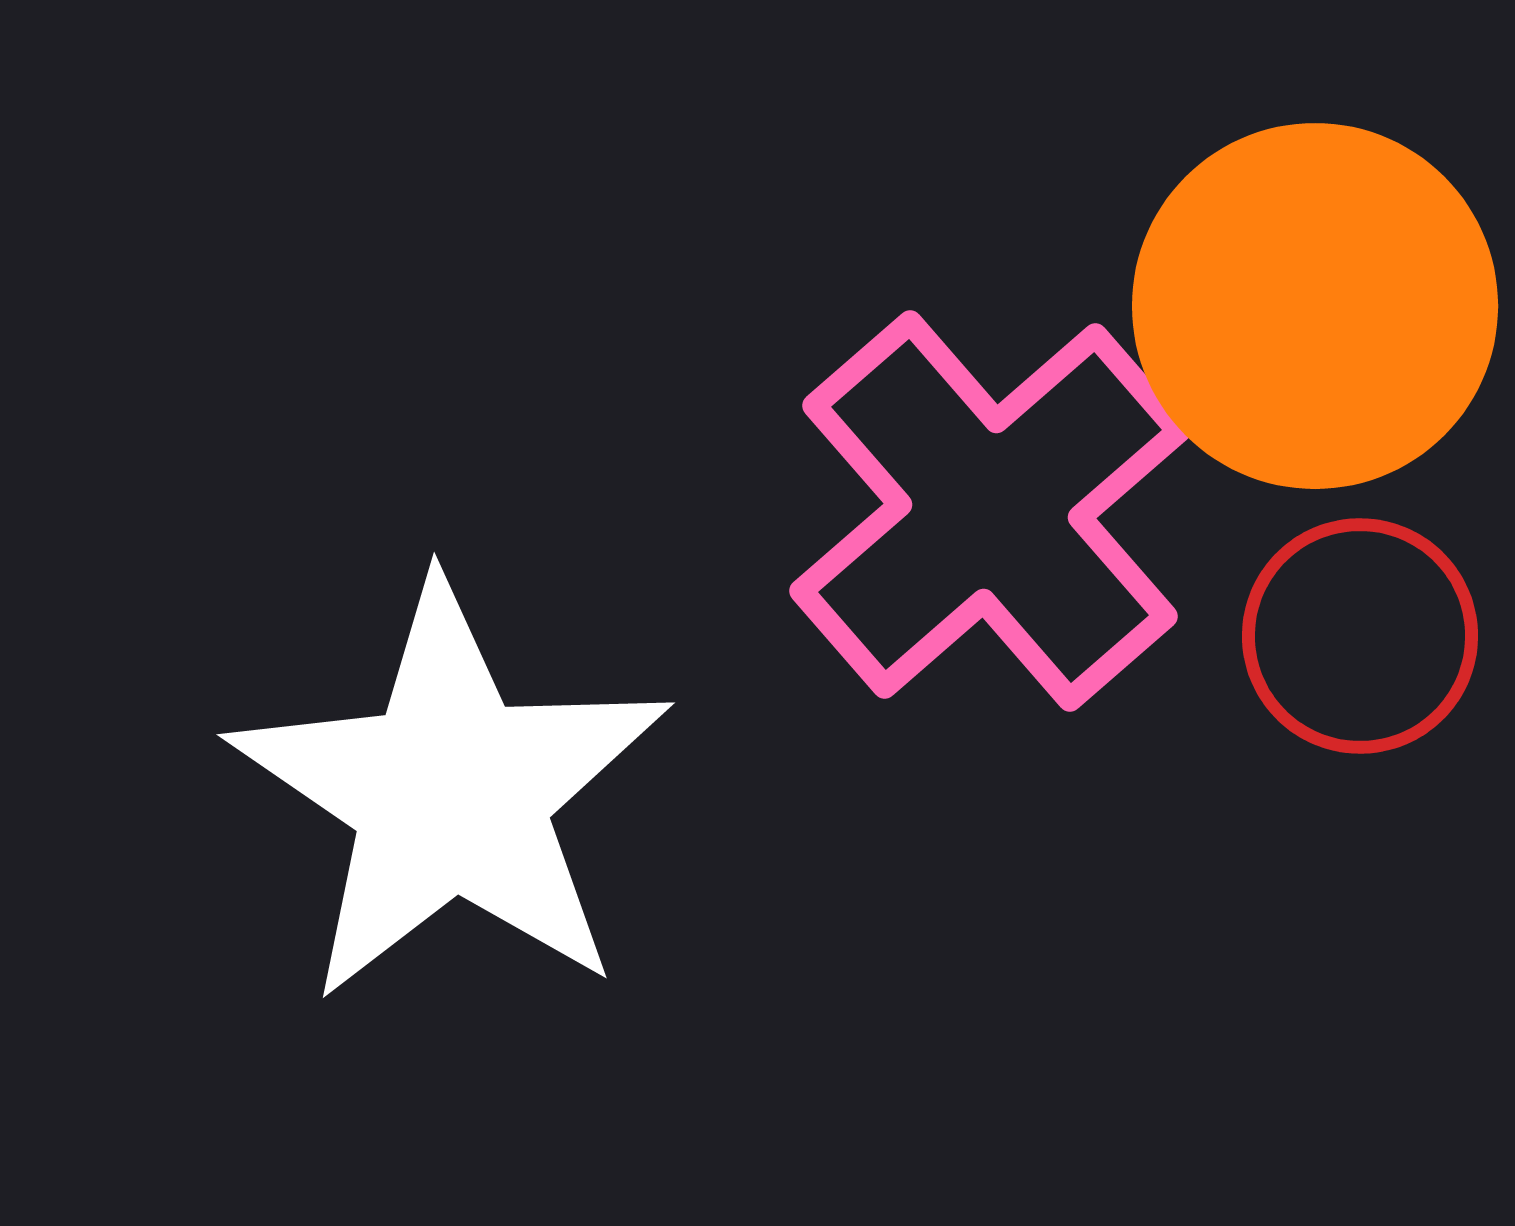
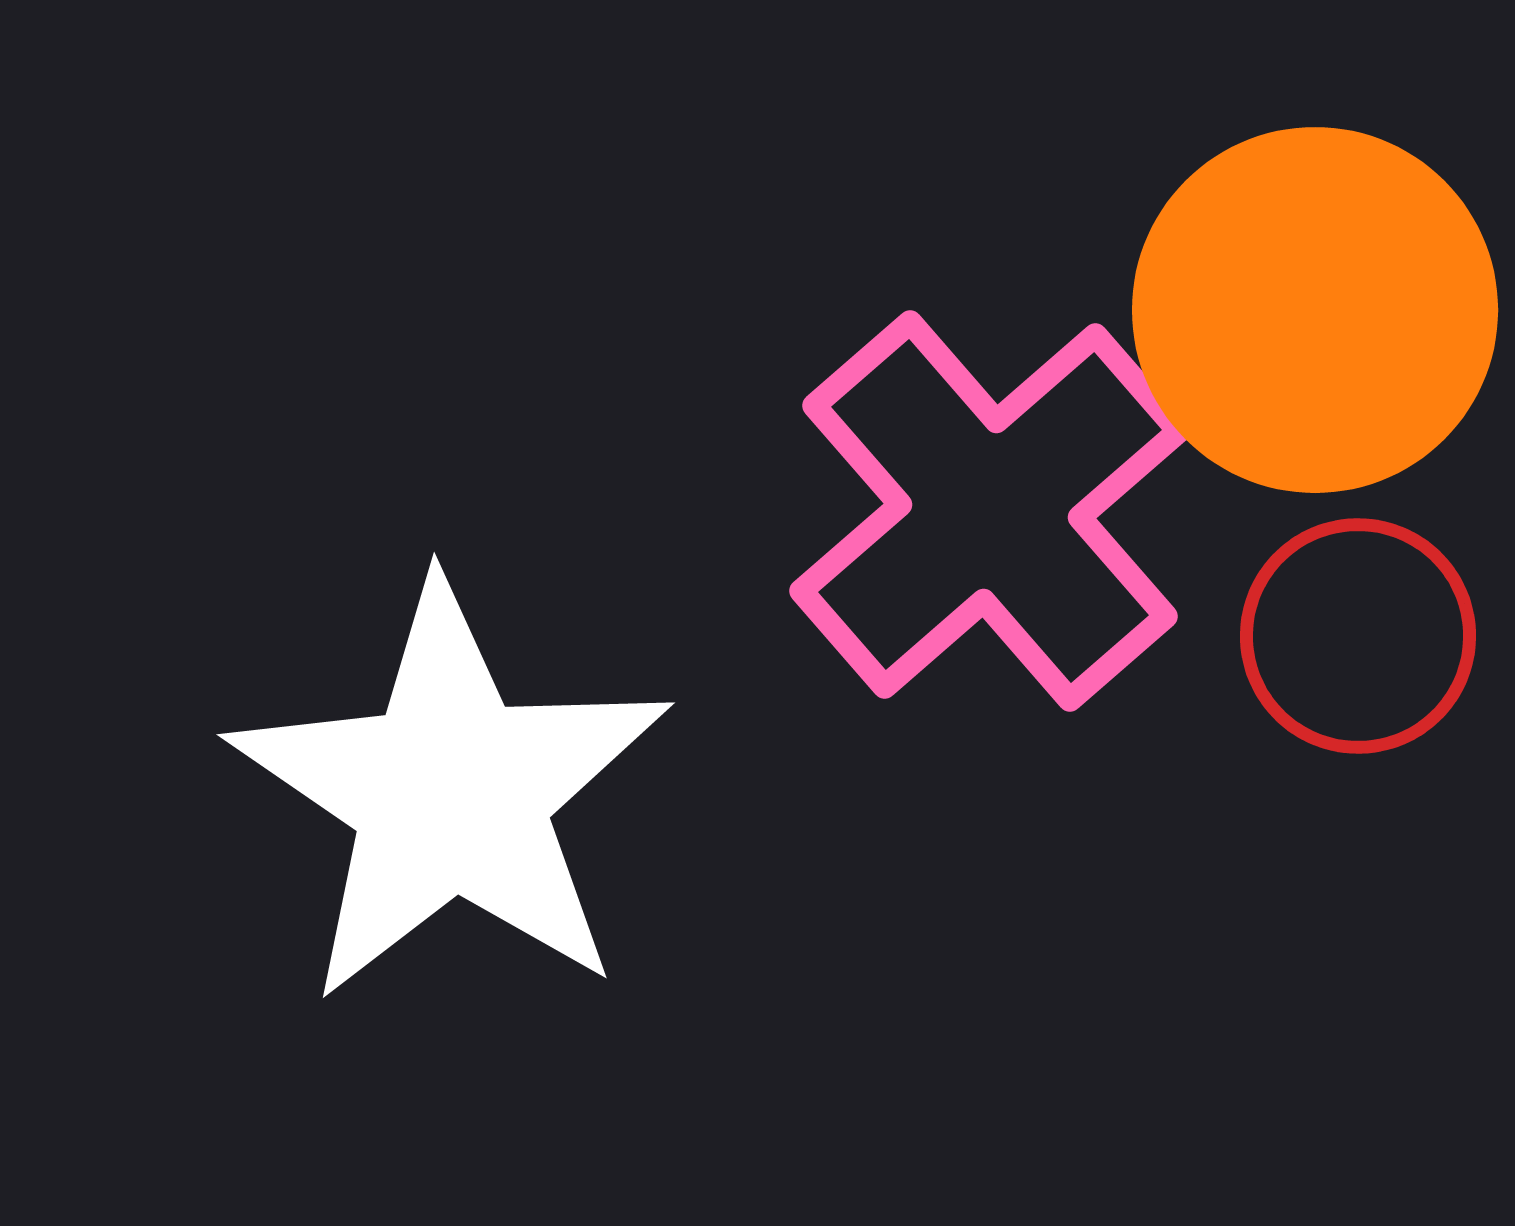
orange circle: moved 4 px down
red circle: moved 2 px left
